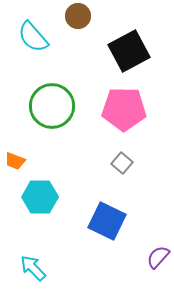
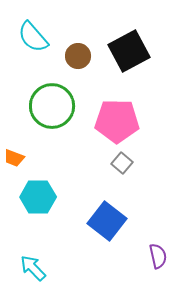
brown circle: moved 40 px down
pink pentagon: moved 7 px left, 12 px down
orange trapezoid: moved 1 px left, 3 px up
cyan hexagon: moved 2 px left
blue square: rotated 12 degrees clockwise
purple semicircle: moved 1 px up; rotated 125 degrees clockwise
